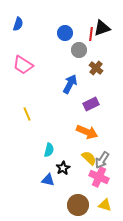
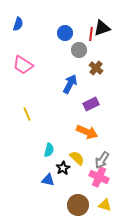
yellow semicircle: moved 12 px left
